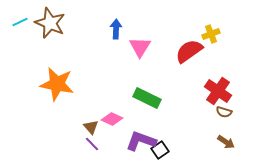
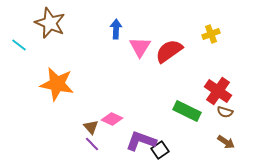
cyan line: moved 1 px left, 23 px down; rotated 63 degrees clockwise
red semicircle: moved 20 px left
green rectangle: moved 40 px right, 13 px down
brown semicircle: moved 1 px right
